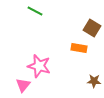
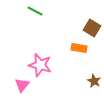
pink star: moved 1 px right, 1 px up
brown star: rotated 24 degrees clockwise
pink triangle: moved 1 px left
